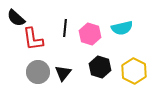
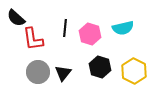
cyan semicircle: moved 1 px right
